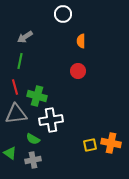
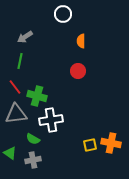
red line: rotated 21 degrees counterclockwise
